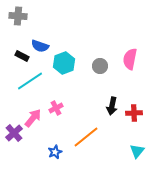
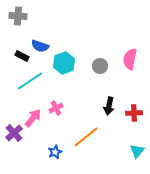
black arrow: moved 3 px left
